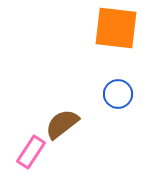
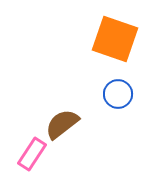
orange square: moved 1 px left, 11 px down; rotated 12 degrees clockwise
pink rectangle: moved 1 px right, 2 px down
